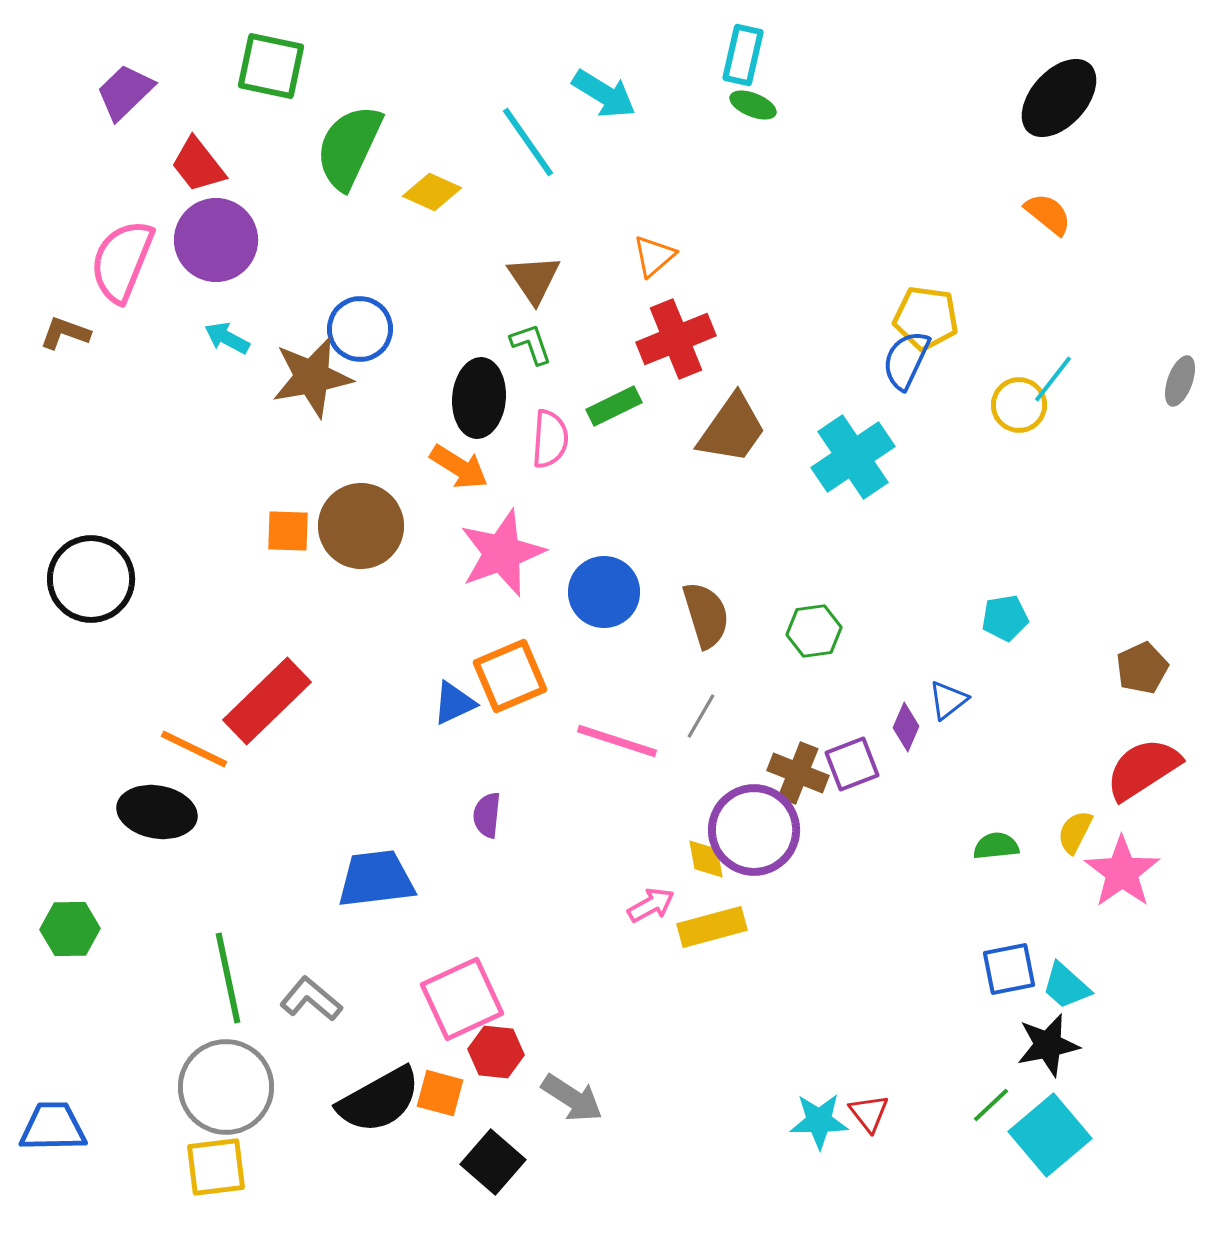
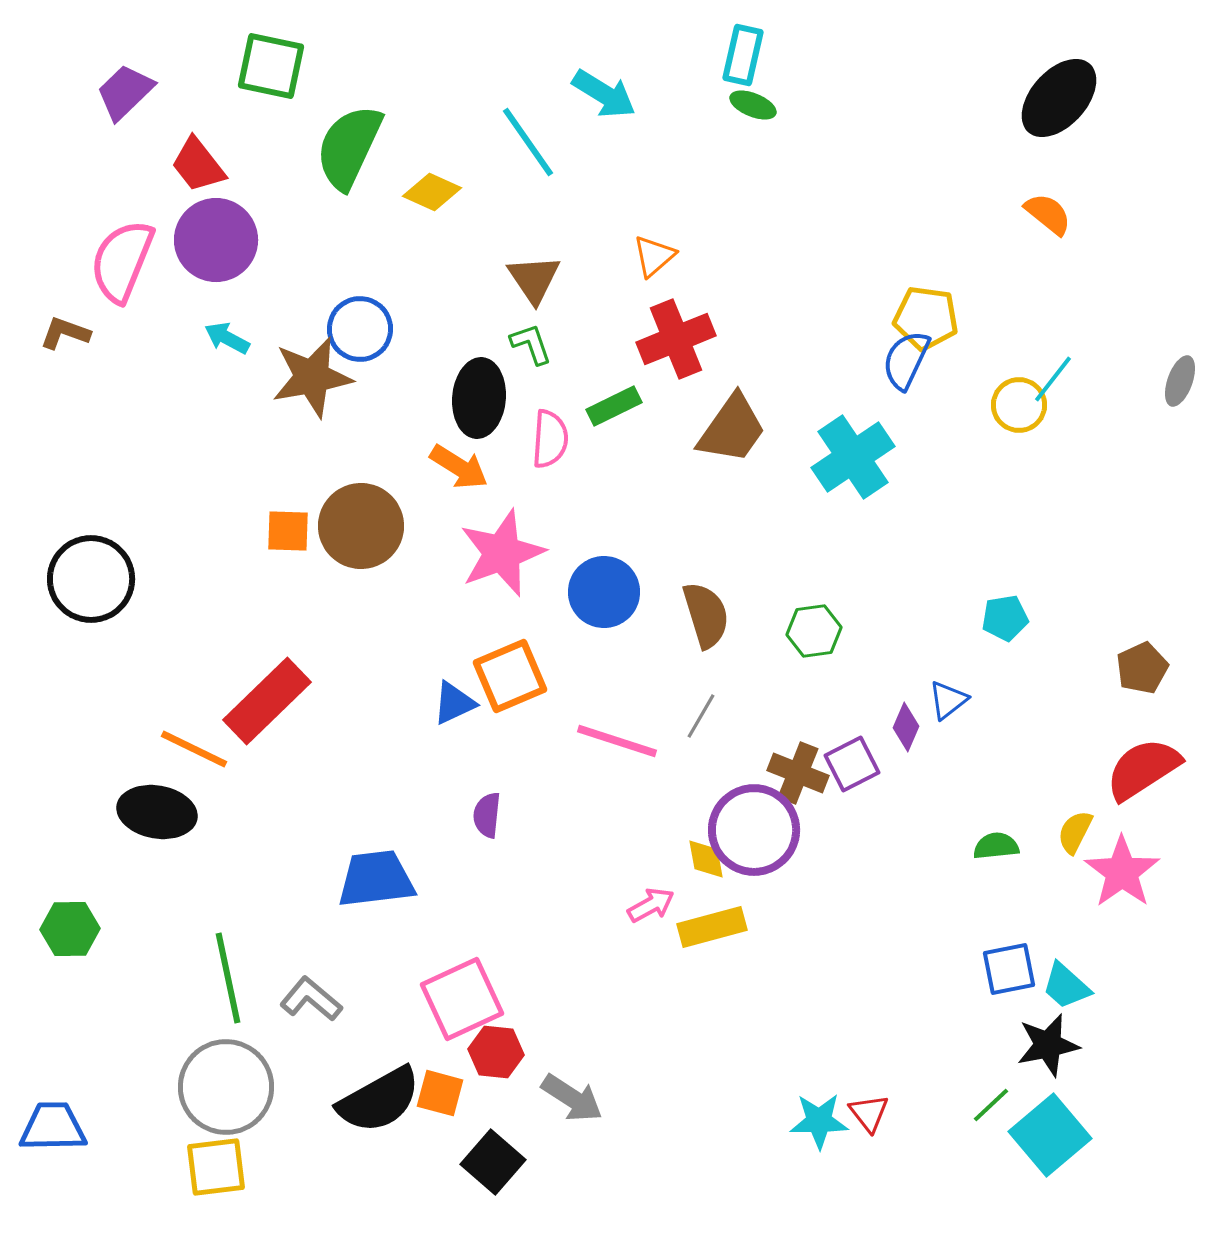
purple square at (852, 764): rotated 6 degrees counterclockwise
